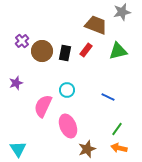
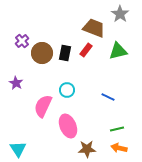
gray star: moved 2 px left, 2 px down; rotated 24 degrees counterclockwise
brown trapezoid: moved 2 px left, 3 px down
brown circle: moved 2 px down
purple star: rotated 24 degrees counterclockwise
green line: rotated 40 degrees clockwise
brown star: rotated 18 degrees clockwise
